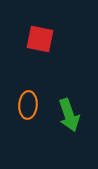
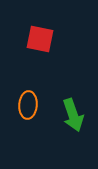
green arrow: moved 4 px right
